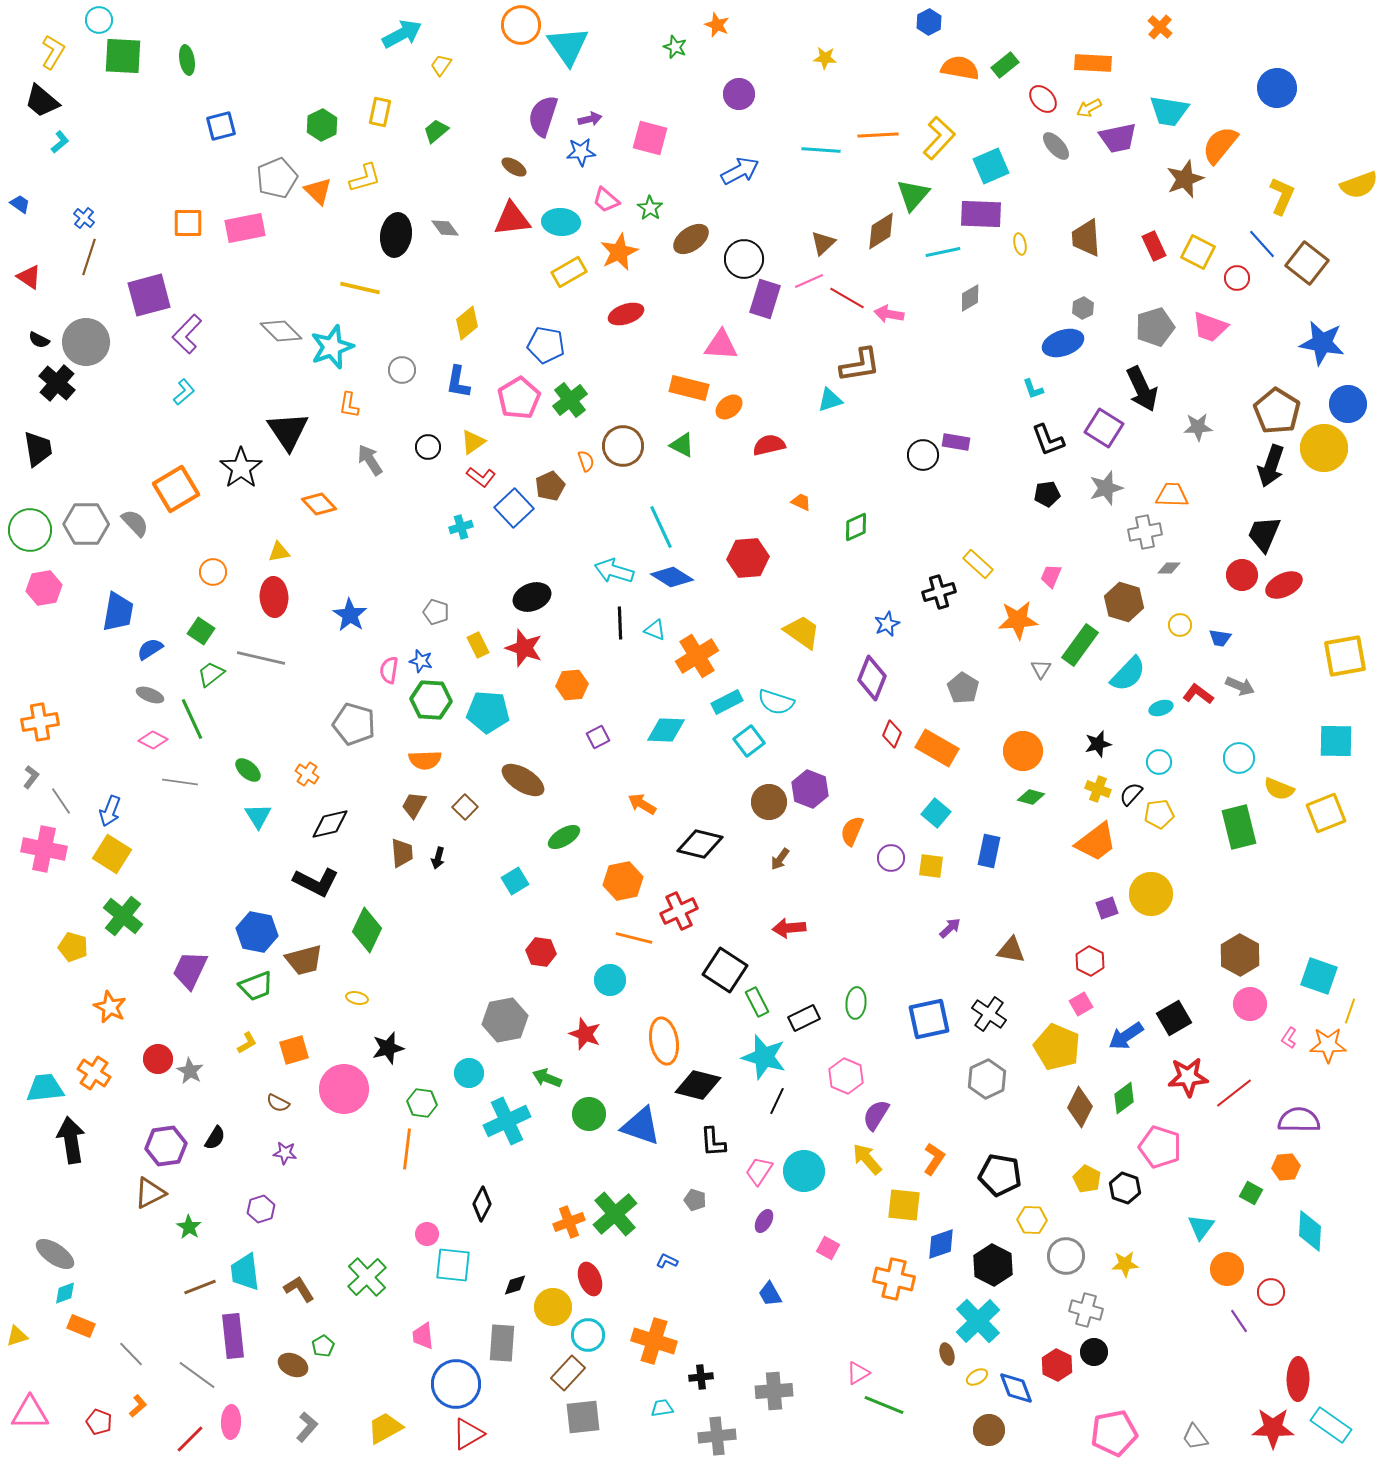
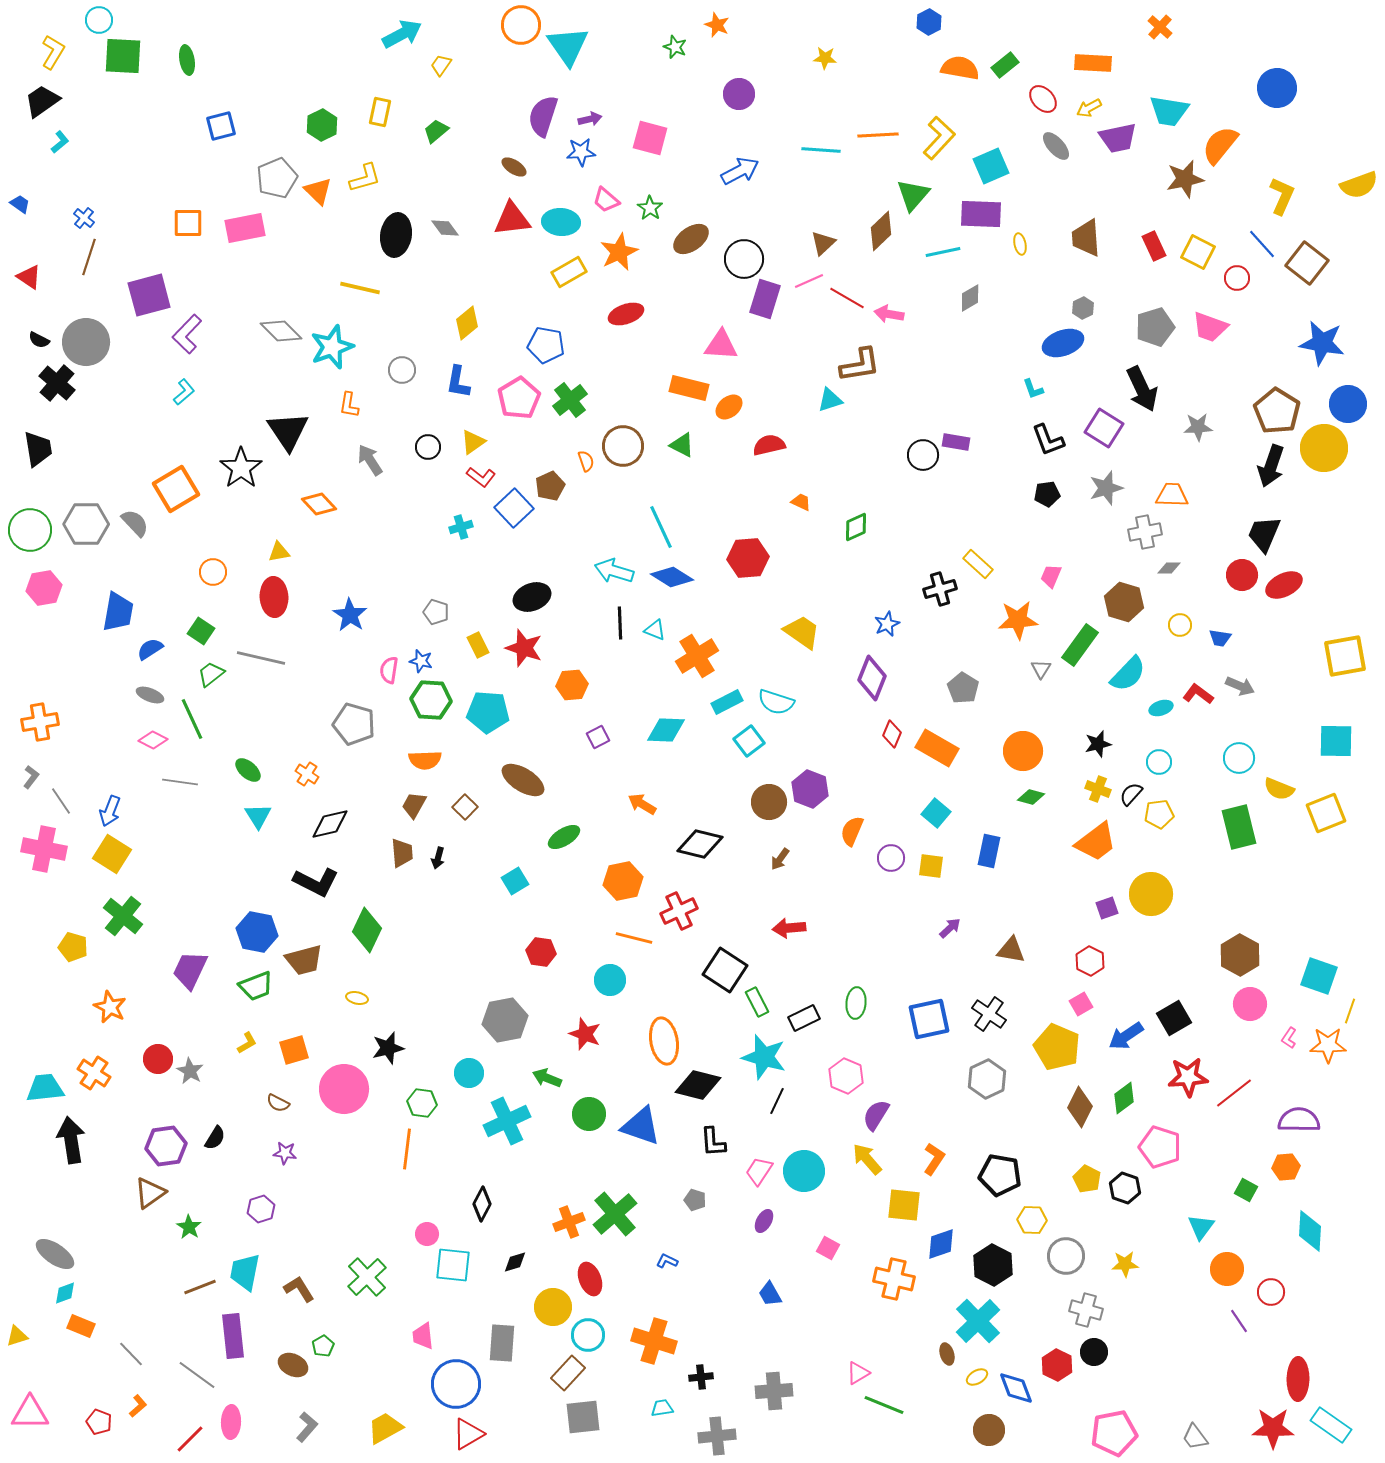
black trapezoid at (42, 101): rotated 105 degrees clockwise
brown star at (1185, 179): rotated 9 degrees clockwise
brown diamond at (881, 231): rotated 12 degrees counterclockwise
black cross at (939, 592): moved 1 px right, 3 px up
brown triangle at (150, 1193): rotated 8 degrees counterclockwise
green square at (1251, 1193): moved 5 px left, 3 px up
cyan trapezoid at (245, 1272): rotated 18 degrees clockwise
black diamond at (515, 1285): moved 23 px up
